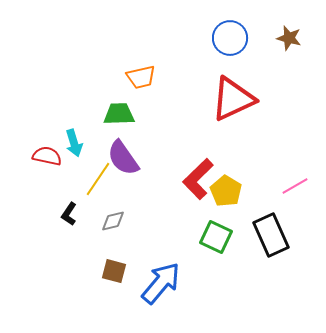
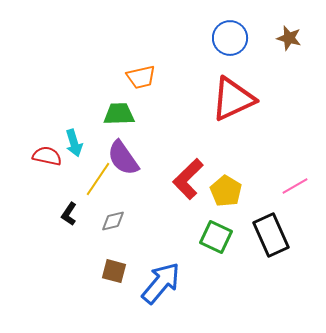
red L-shape: moved 10 px left
